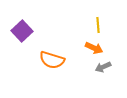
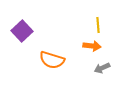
orange arrow: moved 2 px left, 2 px up; rotated 18 degrees counterclockwise
gray arrow: moved 1 px left, 1 px down
